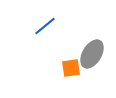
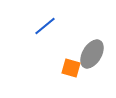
orange square: rotated 24 degrees clockwise
